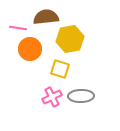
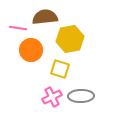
brown semicircle: moved 1 px left
orange circle: moved 1 px right, 1 px down
